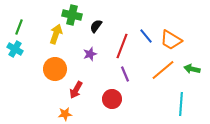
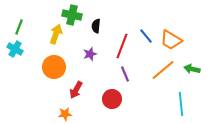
black semicircle: rotated 32 degrees counterclockwise
orange circle: moved 1 px left, 2 px up
cyan line: rotated 10 degrees counterclockwise
